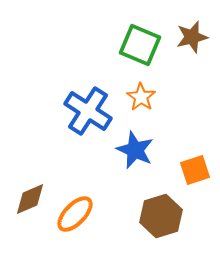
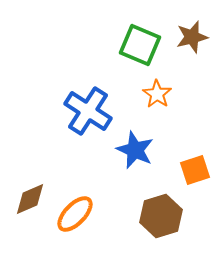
orange star: moved 16 px right, 3 px up
